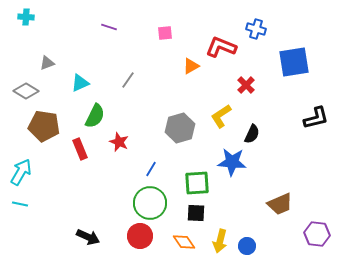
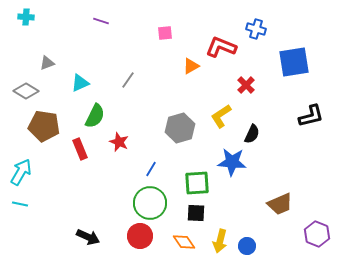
purple line: moved 8 px left, 6 px up
black L-shape: moved 5 px left, 2 px up
purple hexagon: rotated 15 degrees clockwise
